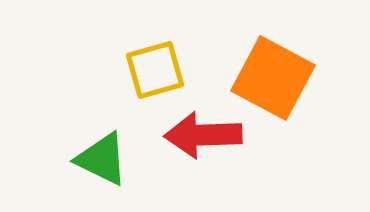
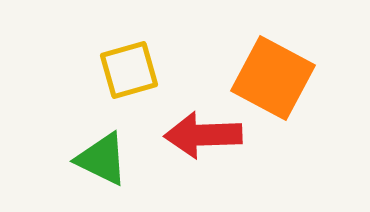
yellow square: moved 26 px left
